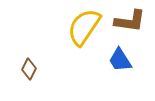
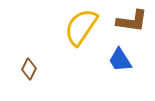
brown L-shape: moved 2 px right
yellow semicircle: moved 3 px left
